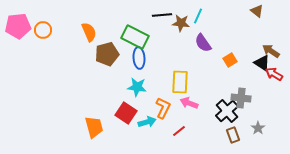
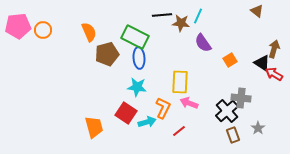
brown arrow: moved 3 px right, 2 px up; rotated 72 degrees clockwise
